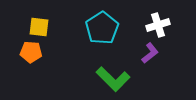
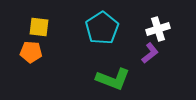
white cross: moved 4 px down
green L-shape: rotated 24 degrees counterclockwise
